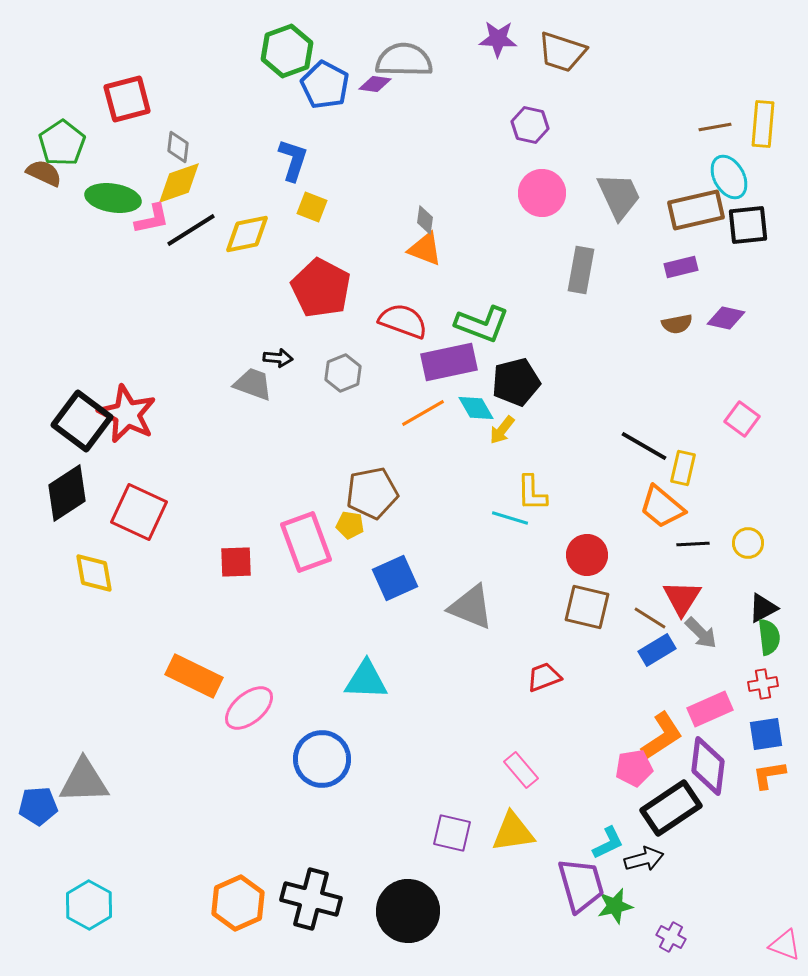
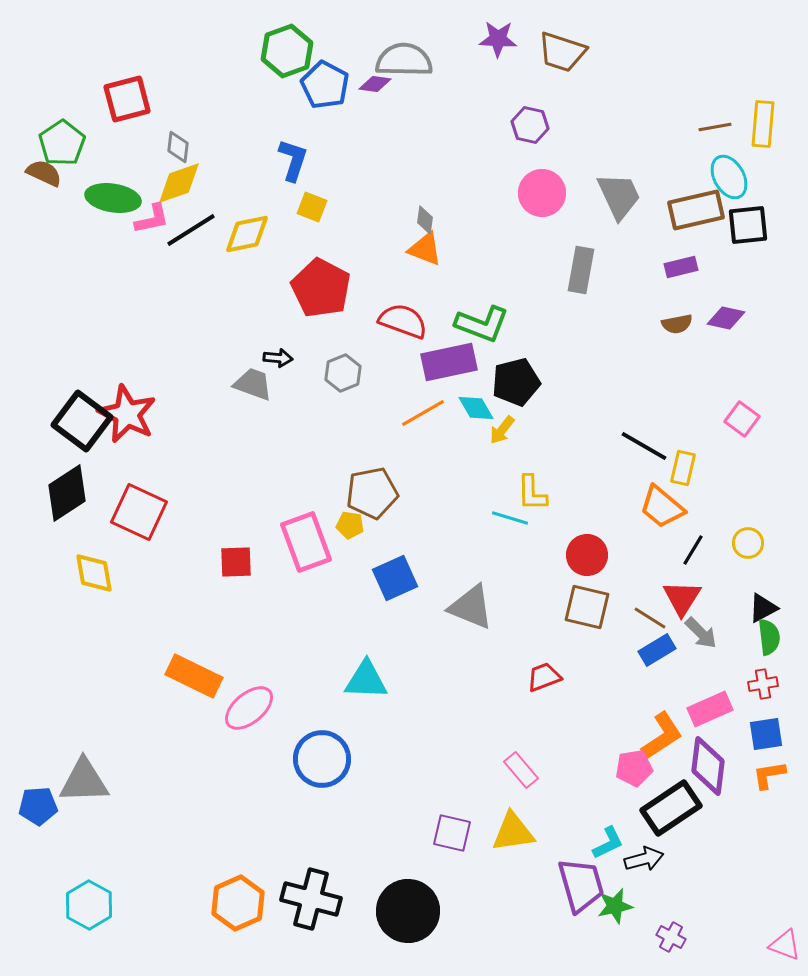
black line at (693, 544): moved 6 px down; rotated 56 degrees counterclockwise
